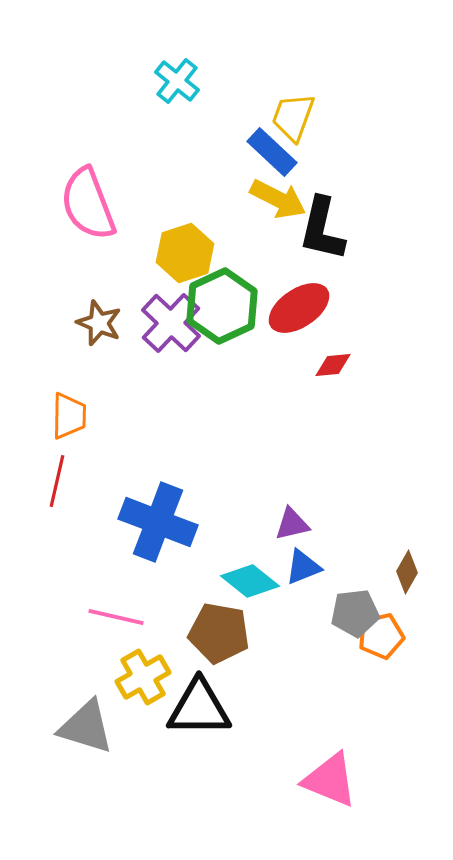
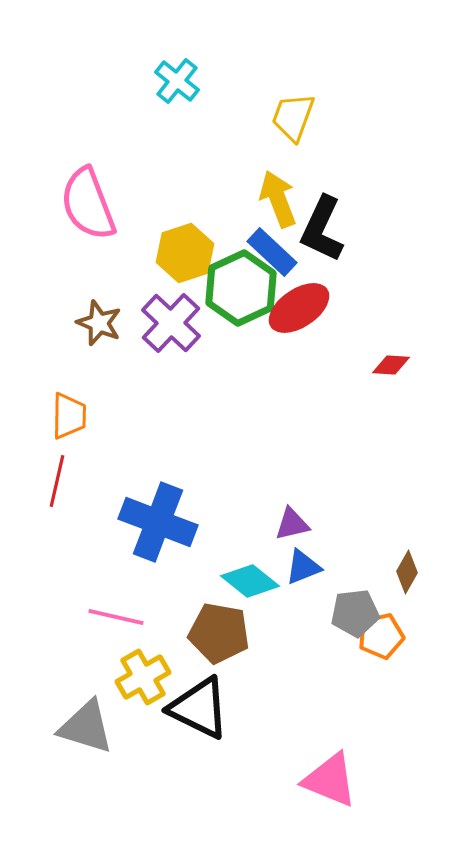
blue rectangle: moved 100 px down
yellow arrow: rotated 138 degrees counterclockwise
black L-shape: rotated 12 degrees clockwise
green hexagon: moved 19 px right, 18 px up
red diamond: moved 58 px right; rotated 9 degrees clockwise
black triangle: rotated 26 degrees clockwise
